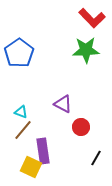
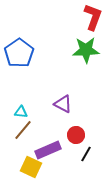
red L-shape: moved 1 px right, 1 px up; rotated 116 degrees counterclockwise
cyan triangle: rotated 16 degrees counterclockwise
red circle: moved 5 px left, 8 px down
purple rectangle: moved 5 px right, 1 px up; rotated 75 degrees clockwise
black line: moved 10 px left, 4 px up
